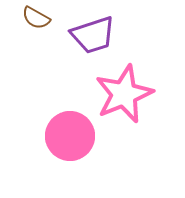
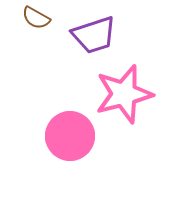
purple trapezoid: moved 1 px right
pink star: rotated 8 degrees clockwise
